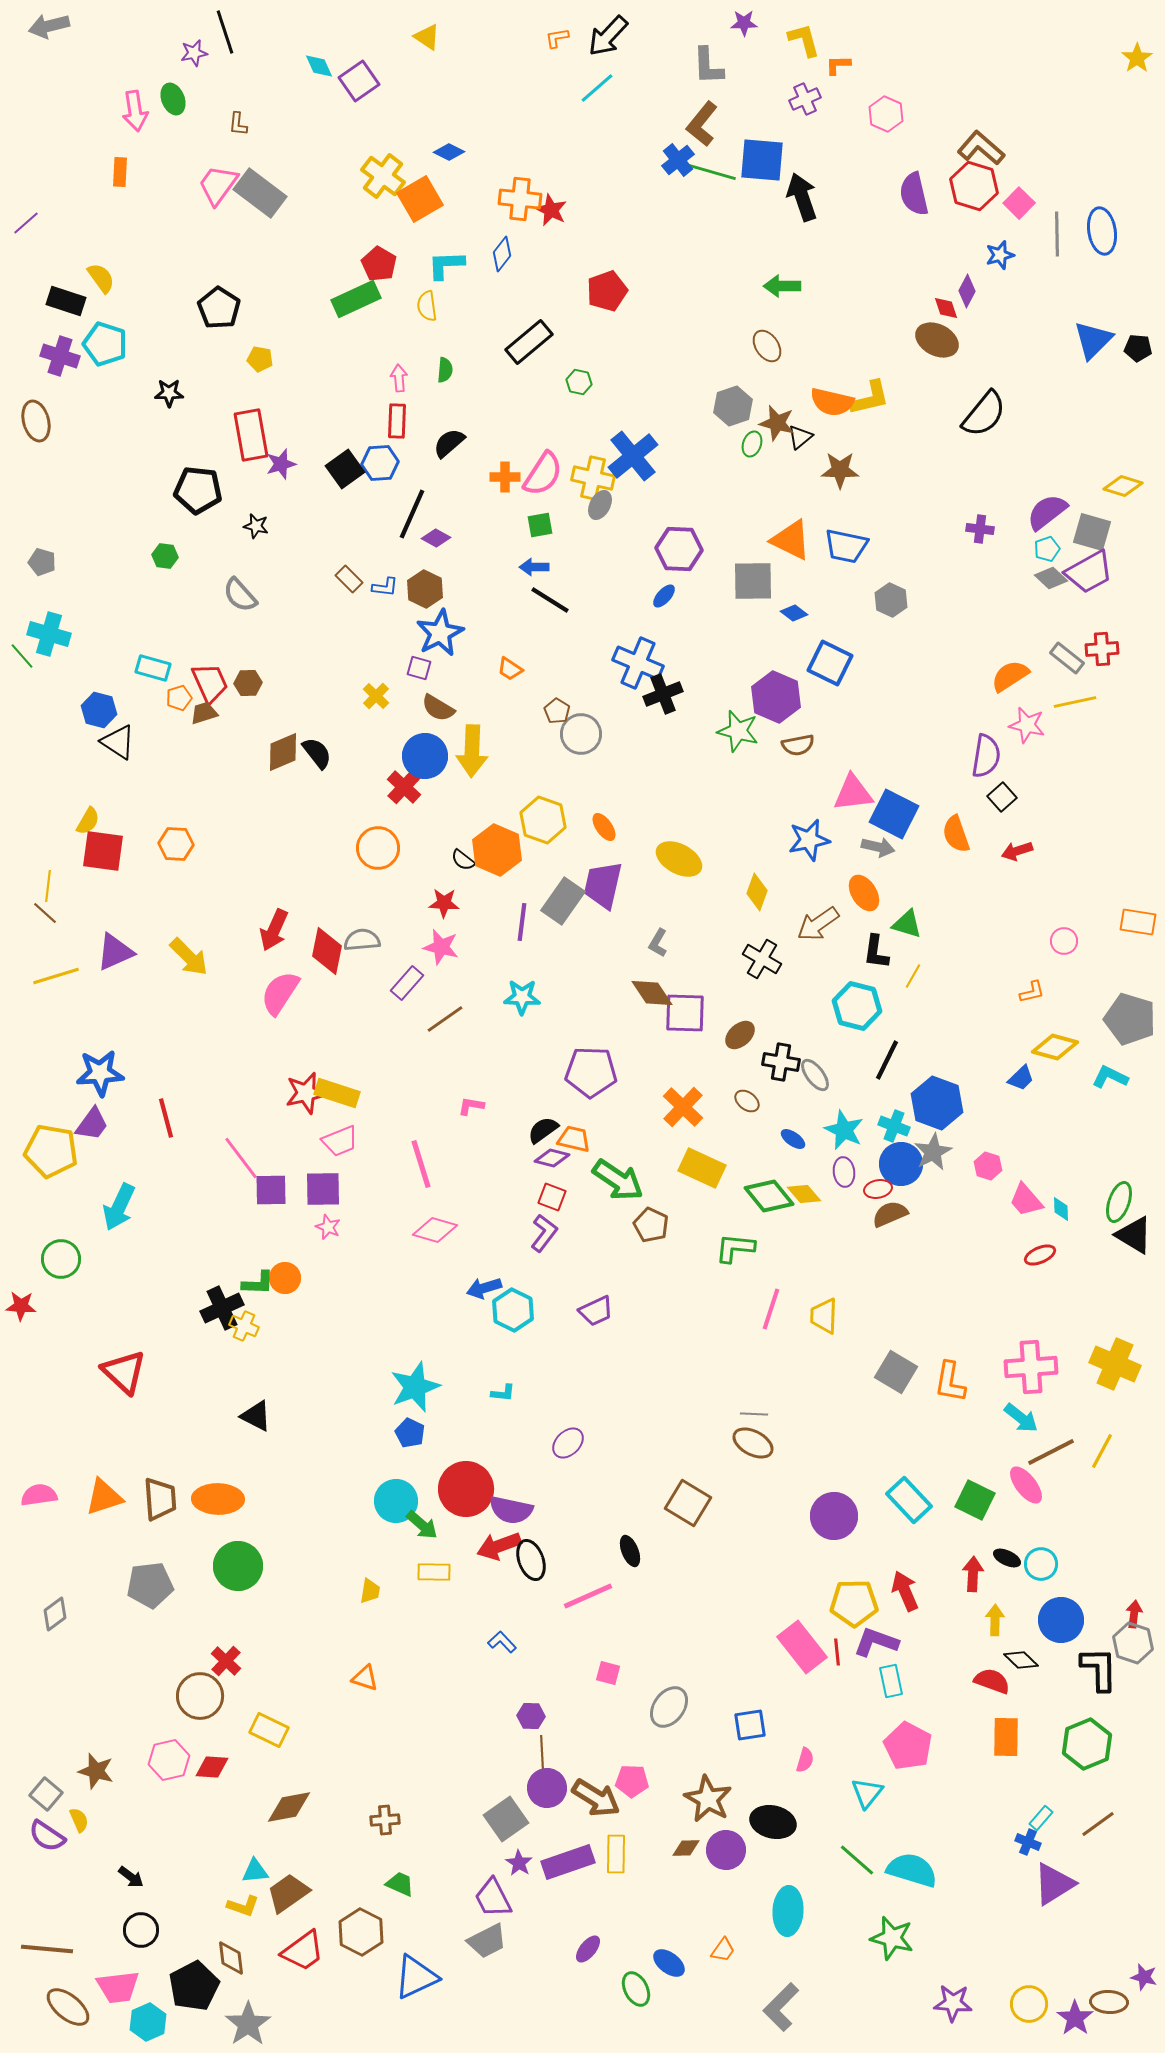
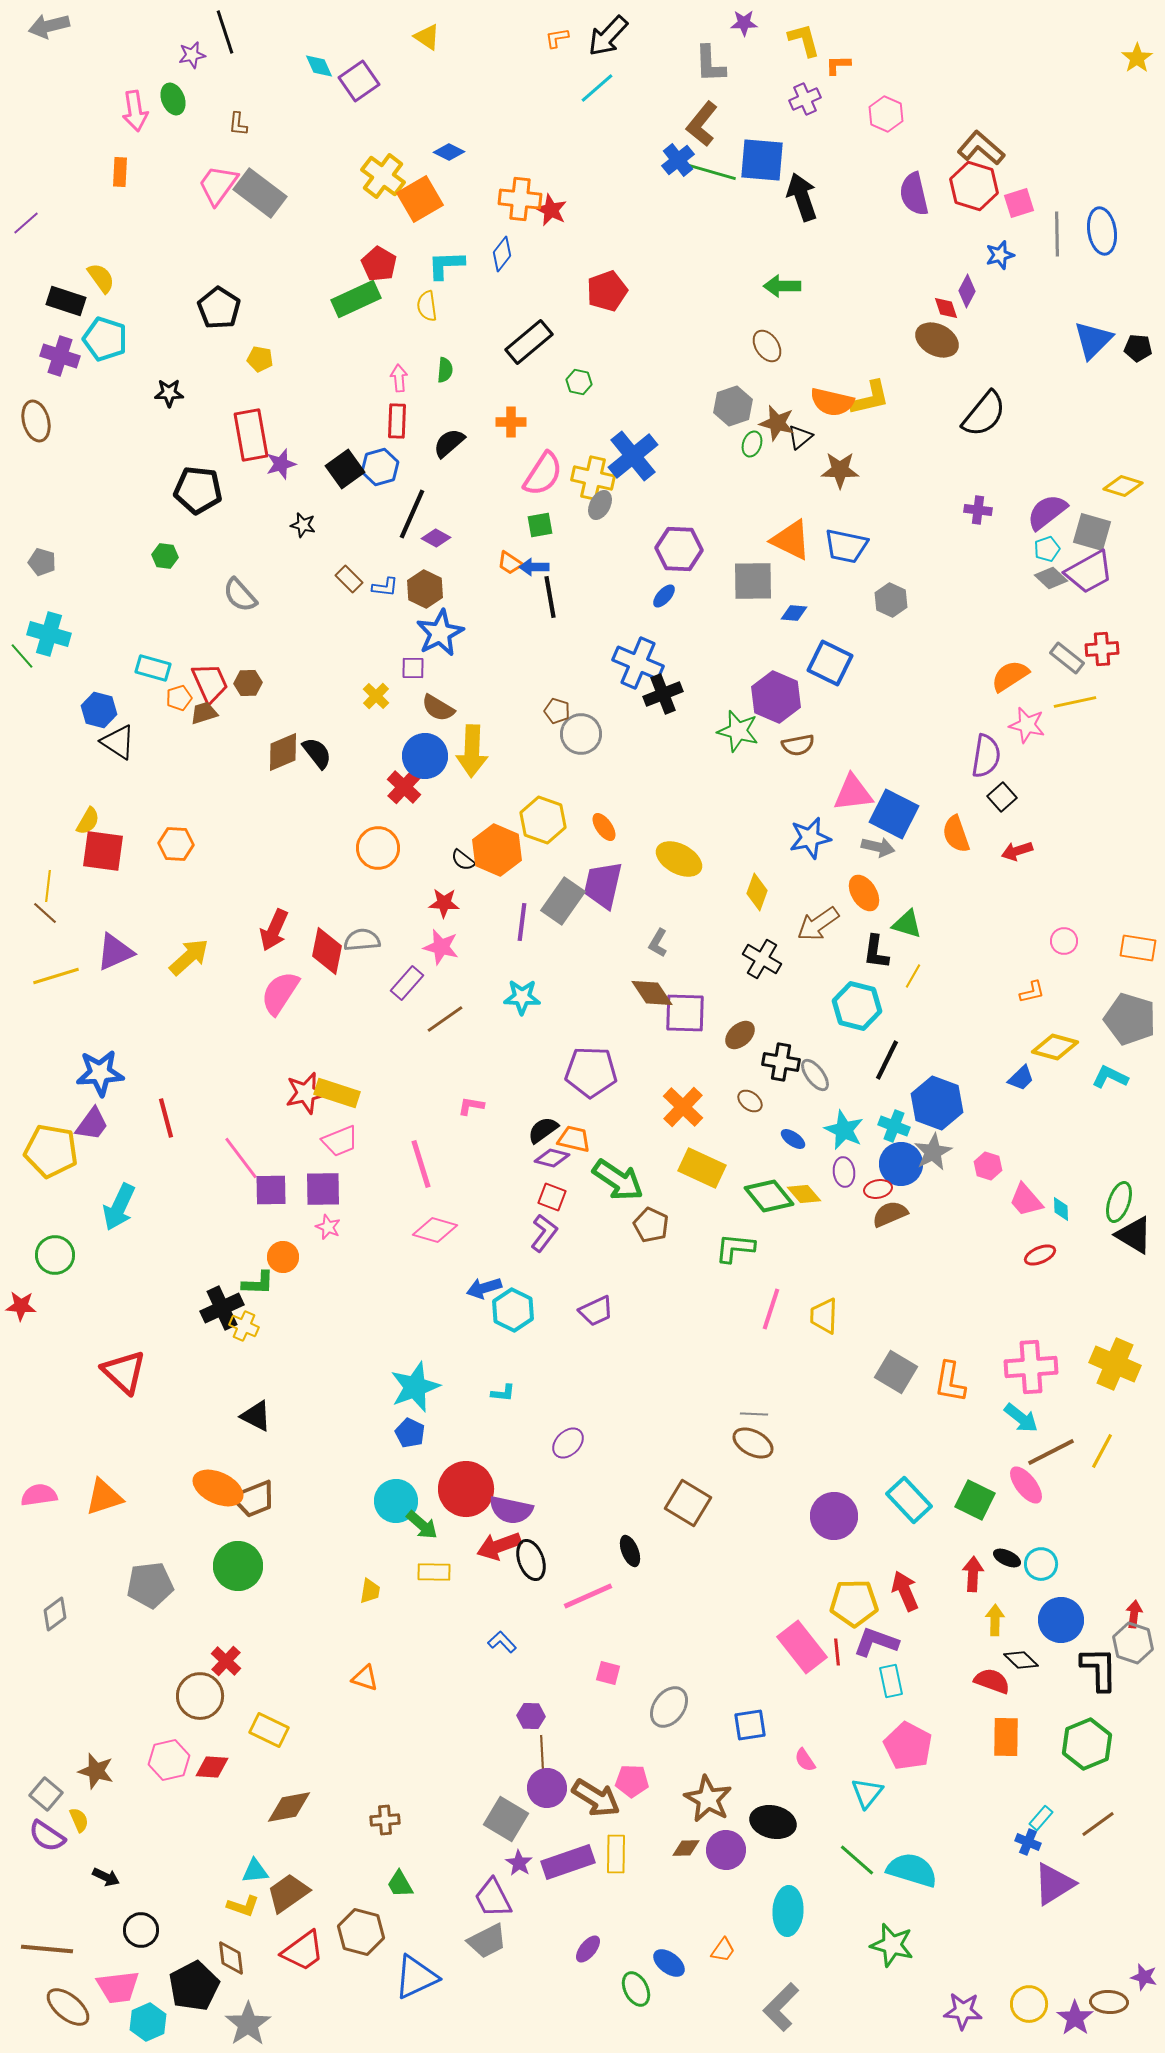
purple star at (194, 53): moved 2 px left, 2 px down
gray L-shape at (708, 66): moved 2 px right, 2 px up
pink square at (1019, 203): rotated 28 degrees clockwise
cyan pentagon at (105, 344): moved 5 px up
blue hexagon at (380, 463): moved 4 px down; rotated 12 degrees counterclockwise
orange cross at (505, 477): moved 6 px right, 55 px up
black star at (256, 526): moved 47 px right, 1 px up
purple cross at (980, 529): moved 2 px left, 19 px up
black line at (550, 600): moved 3 px up; rotated 48 degrees clockwise
blue diamond at (794, 613): rotated 32 degrees counterclockwise
purple square at (419, 668): moved 6 px left; rotated 15 degrees counterclockwise
orange trapezoid at (510, 669): moved 106 px up
brown pentagon at (557, 711): rotated 15 degrees counterclockwise
blue star at (809, 840): moved 1 px right, 2 px up
orange rectangle at (1138, 922): moved 26 px down
yellow arrow at (189, 957): rotated 87 degrees counterclockwise
brown ellipse at (747, 1101): moved 3 px right
green circle at (61, 1259): moved 6 px left, 4 px up
orange circle at (285, 1278): moved 2 px left, 21 px up
brown trapezoid at (160, 1499): moved 94 px right; rotated 72 degrees clockwise
orange ellipse at (218, 1499): moved 11 px up; rotated 24 degrees clockwise
pink semicircle at (805, 1760): rotated 130 degrees clockwise
gray square at (506, 1819): rotated 24 degrees counterclockwise
black arrow at (131, 1877): moved 25 px left; rotated 12 degrees counterclockwise
green trapezoid at (400, 1884): rotated 144 degrees counterclockwise
brown hexagon at (361, 1932): rotated 12 degrees counterclockwise
green star at (892, 1938): moved 7 px down
purple star at (953, 2003): moved 10 px right, 8 px down
